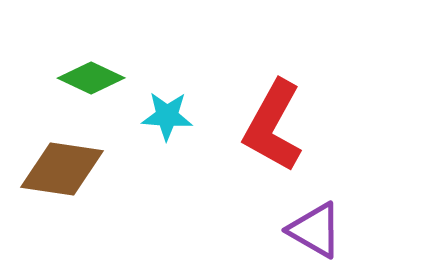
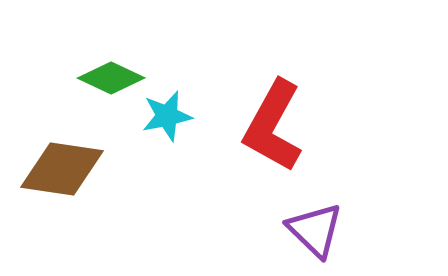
green diamond: moved 20 px right
cyan star: rotated 15 degrees counterclockwise
purple triangle: rotated 14 degrees clockwise
